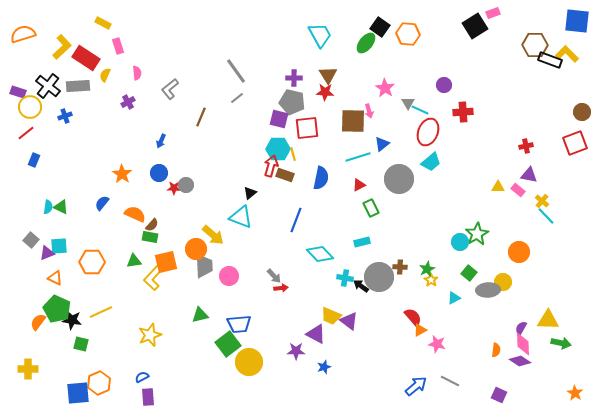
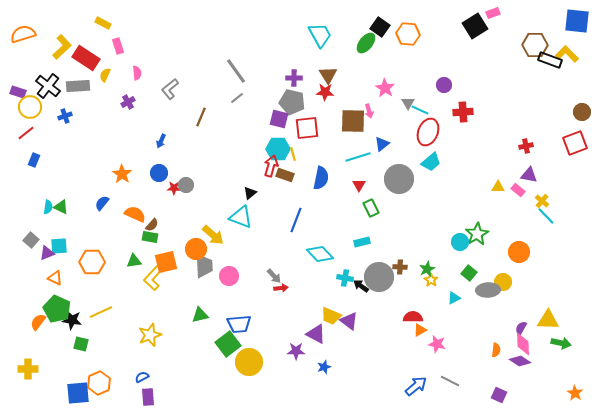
red triangle at (359, 185): rotated 32 degrees counterclockwise
red semicircle at (413, 317): rotated 48 degrees counterclockwise
